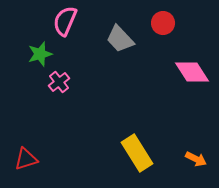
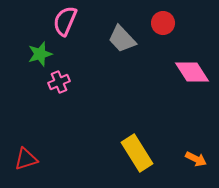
gray trapezoid: moved 2 px right
pink cross: rotated 15 degrees clockwise
